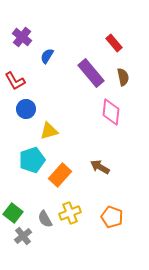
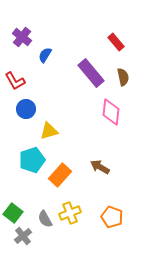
red rectangle: moved 2 px right, 1 px up
blue semicircle: moved 2 px left, 1 px up
